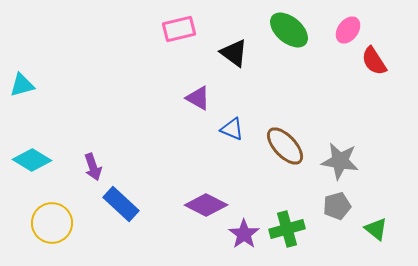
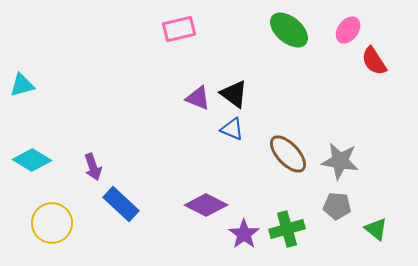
black triangle: moved 41 px down
purple triangle: rotated 8 degrees counterclockwise
brown ellipse: moved 3 px right, 8 px down
gray pentagon: rotated 20 degrees clockwise
